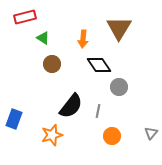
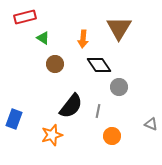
brown circle: moved 3 px right
gray triangle: moved 9 px up; rotated 48 degrees counterclockwise
